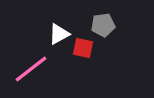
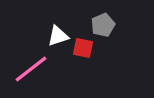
gray pentagon: rotated 15 degrees counterclockwise
white triangle: moved 1 px left, 2 px down; rotated 10 degrees clockwise
